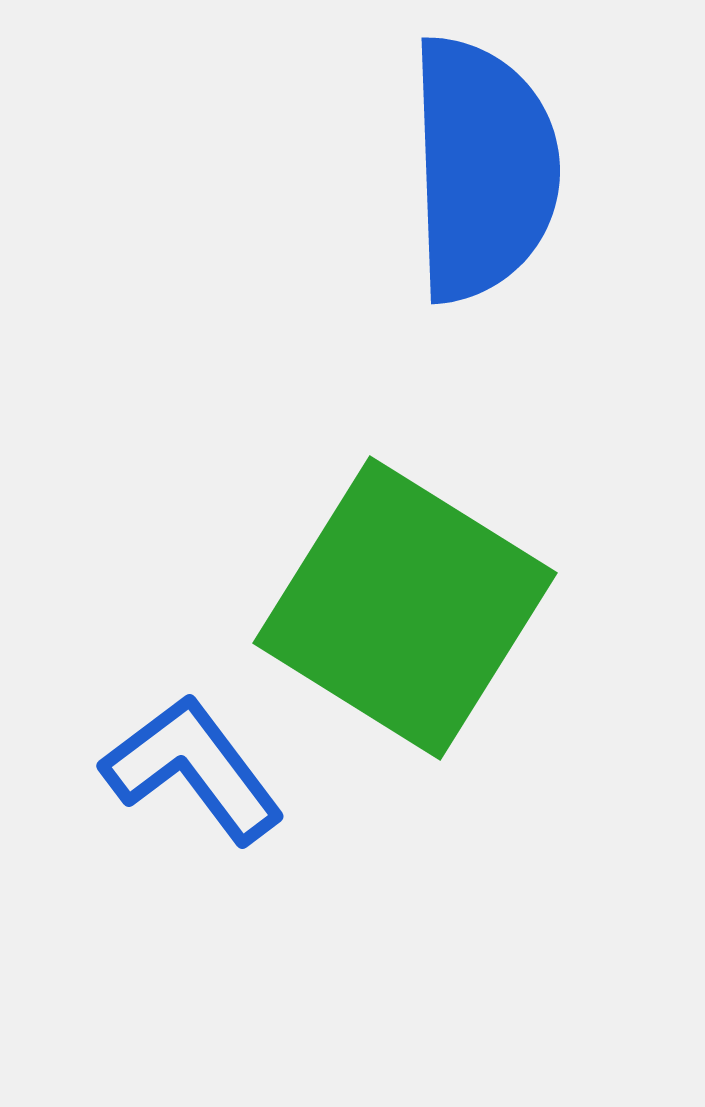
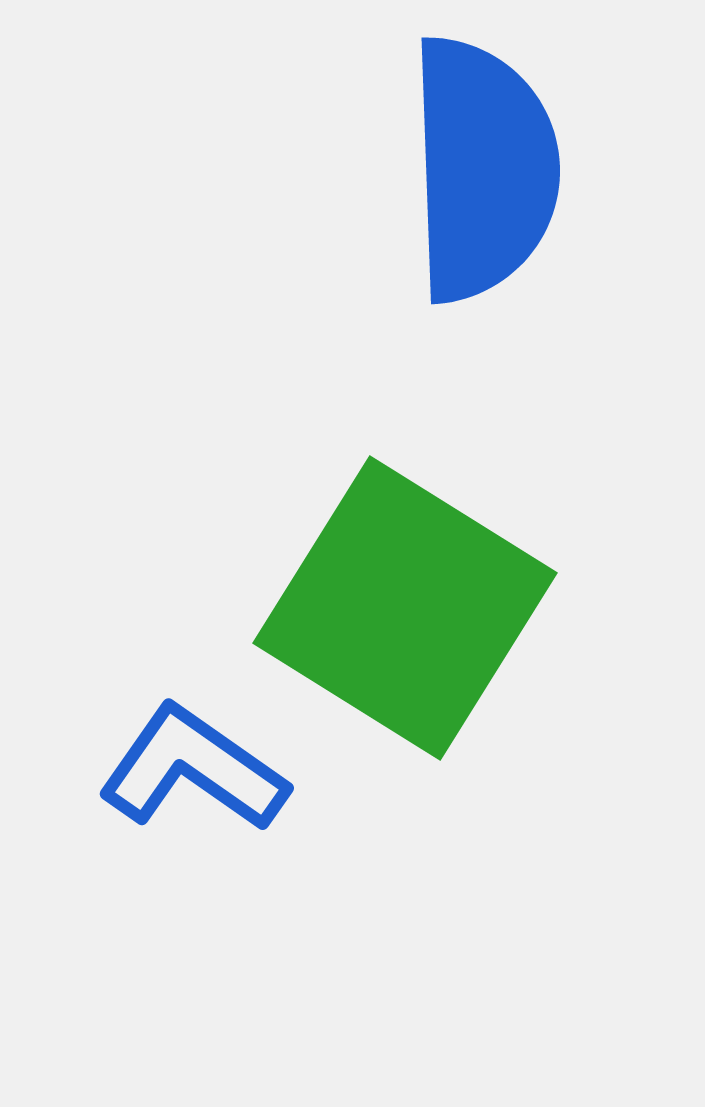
blue L-shape: rotated 18 degrees counterclockwise
